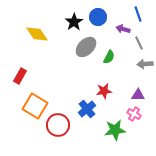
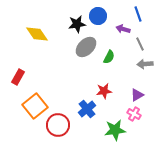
blue circle: moved 1 px up
black star: moved 3 px right, 2 px down; rotated 24 degrees clockwise
gray line: moved 1 px right, 1 px down
red rectangle: moved 2 px left, 1 px down
purple triangle: moved 1 px left; rotated 32 degrees counterclockwise
orange square: rotated 20 degrees clockwise
